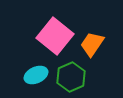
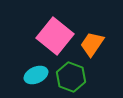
green hexagon: rotated 16 degrees counterclockwise
